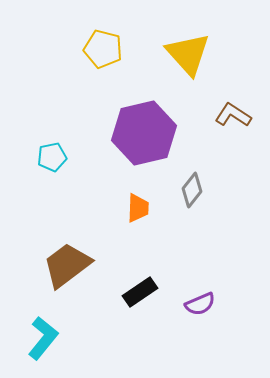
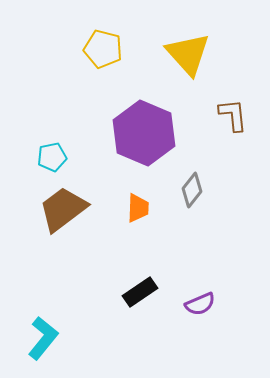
brown L-shape: rotated 51 degrees clockwise
purple hexagon: rotated 24 degrees counterclockwise
brown trapezoid: moved 4 px left, 56 px up
